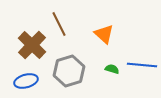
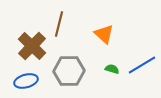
brown line: rotated 40 degrees clockwise
brown cross: moved 1 px down
blue line: rotated 36 degrees counterclockwise
gray hexagon: rotated 16 degrees clockwise
